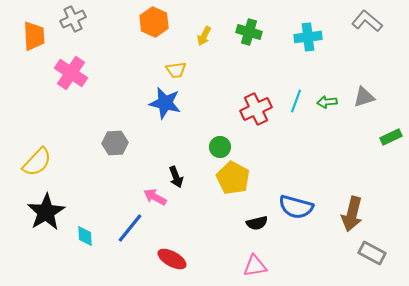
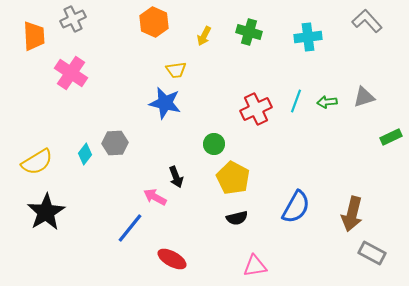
gray L-shape: rotated 8 degrees clockwise
green circle: moved 6 px left, 3 px up
yellow semicircle: rotated 16 degrees clockwise
blue semicircle: rotated 76 degrees counterclockwise
black semicircle: moved 20 px left, 5 px up
cyan diamond: moved 82 px up; rotated 40 degrees clockwise
